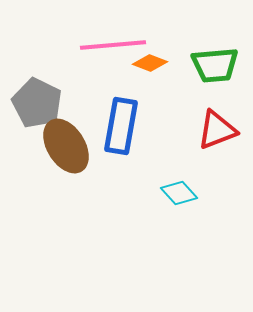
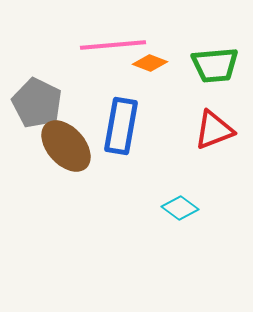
red triangle: moved 3 px left
brown ellipse: rotated 10 degrees counterclockwise
cyan diamond: moved 1 px right, 15 px down; rotated 12 degrees counterclockwise
